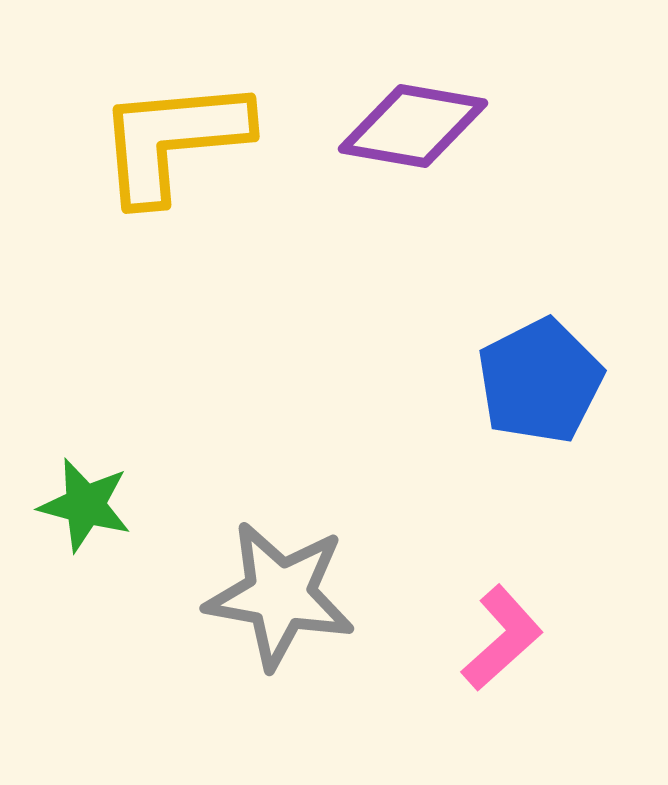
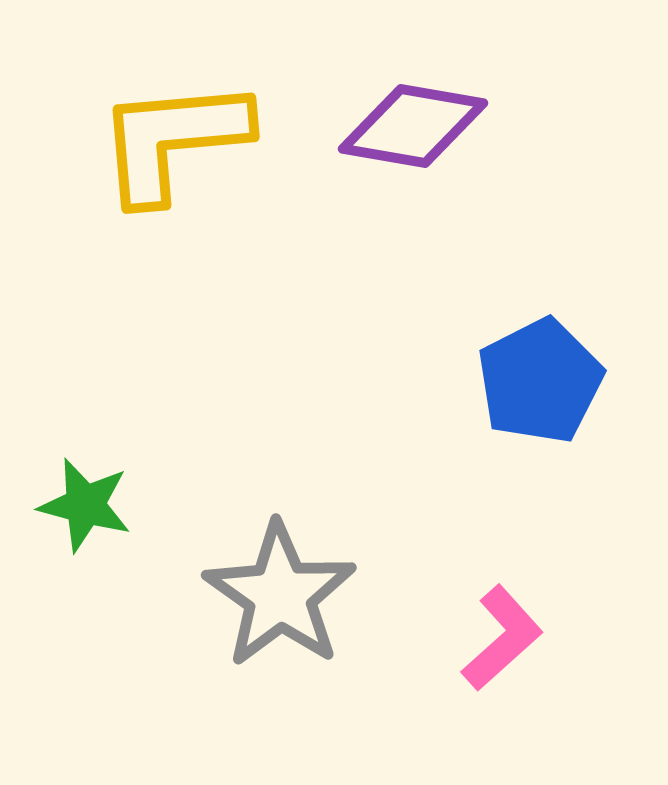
gray star: rotated 25 degrees clockwise
